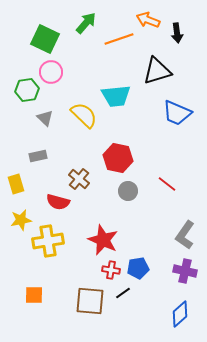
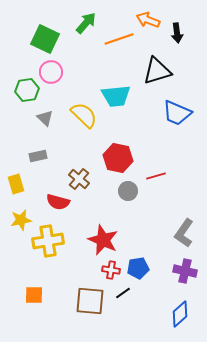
red line: moved 11 px left, 8 px up; rotated 54 degrees counterclockwise
gray L-shape: moved 1 px left, 2 px up
